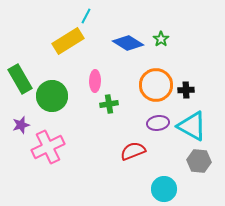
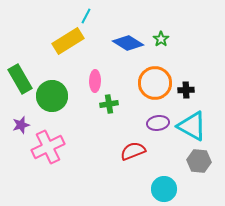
orange circle: moved 1 px left, 2 px up
